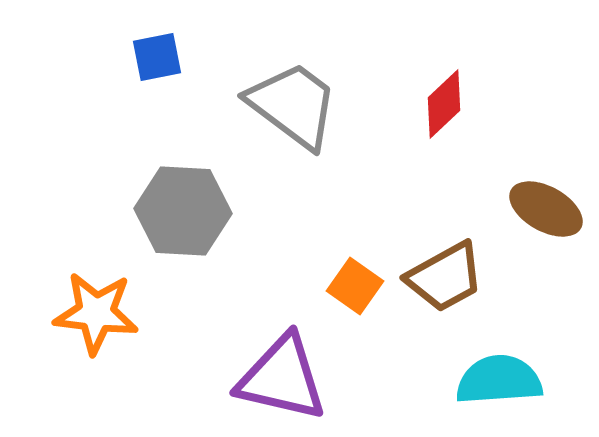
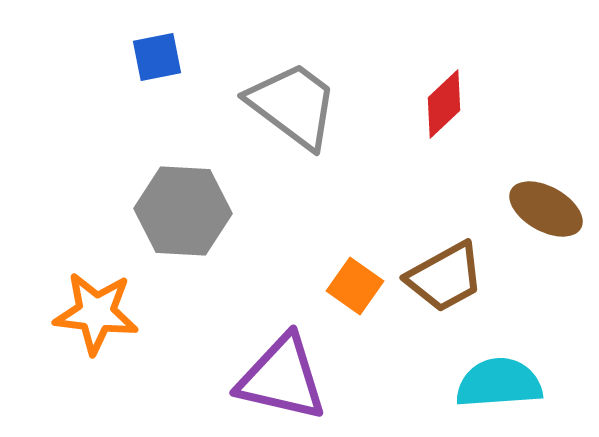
cyan semicircle: moved 3 px down
